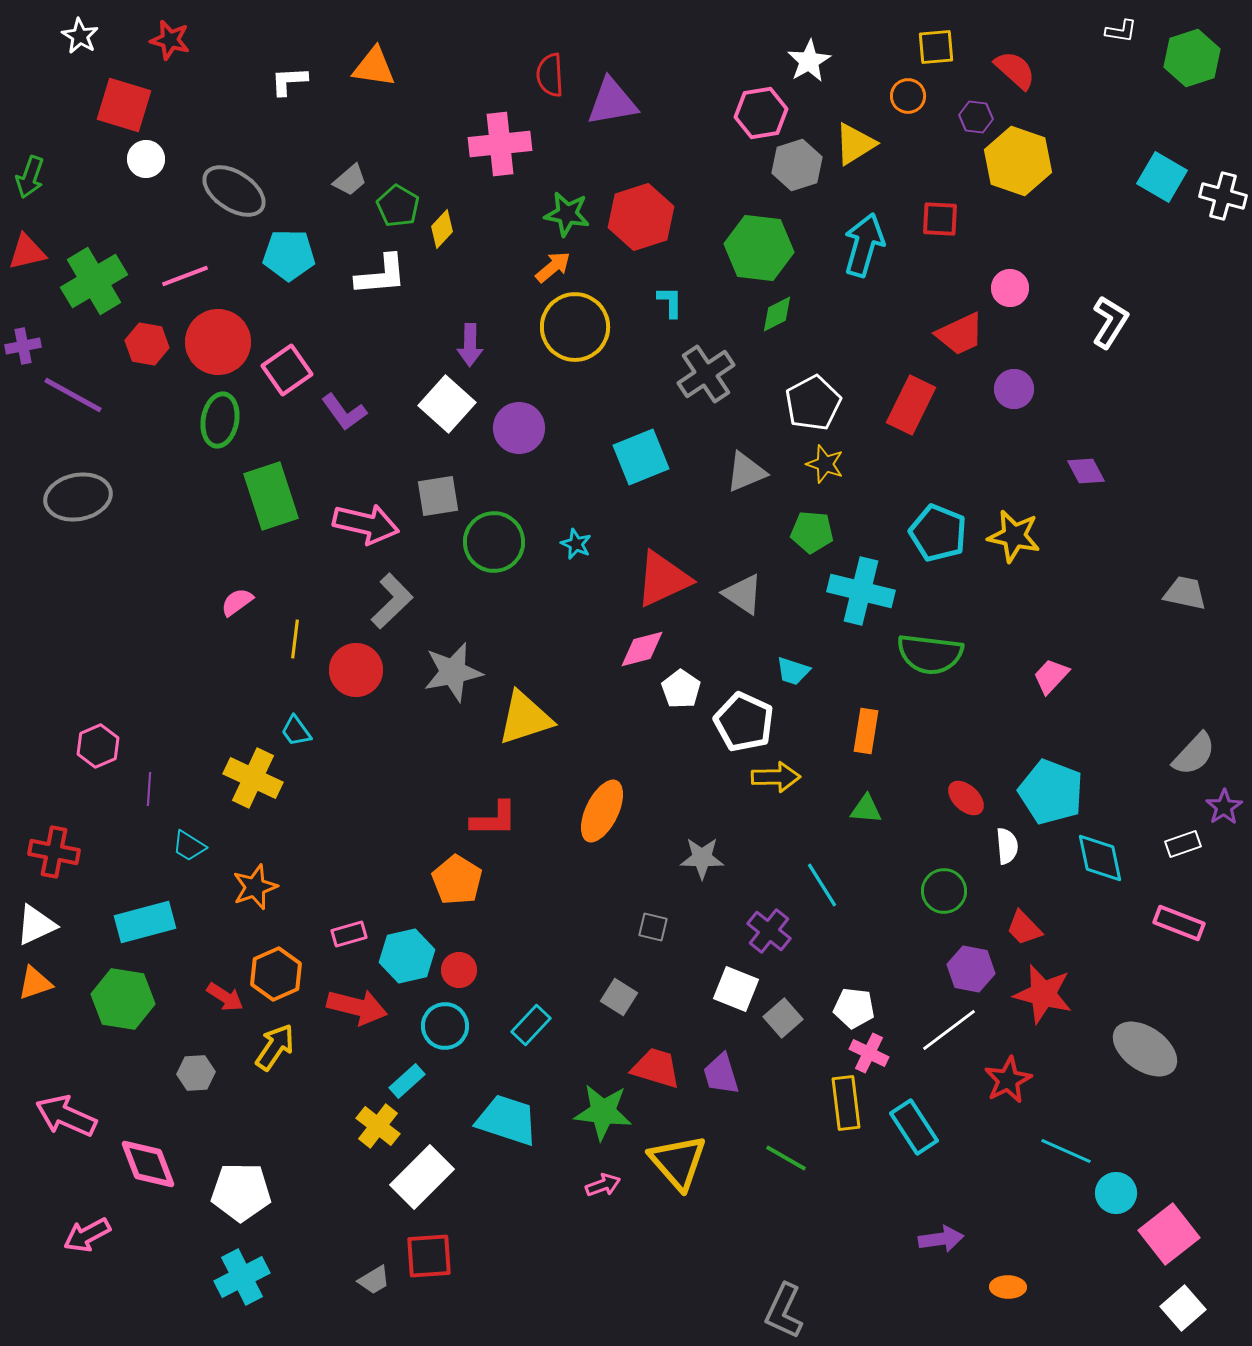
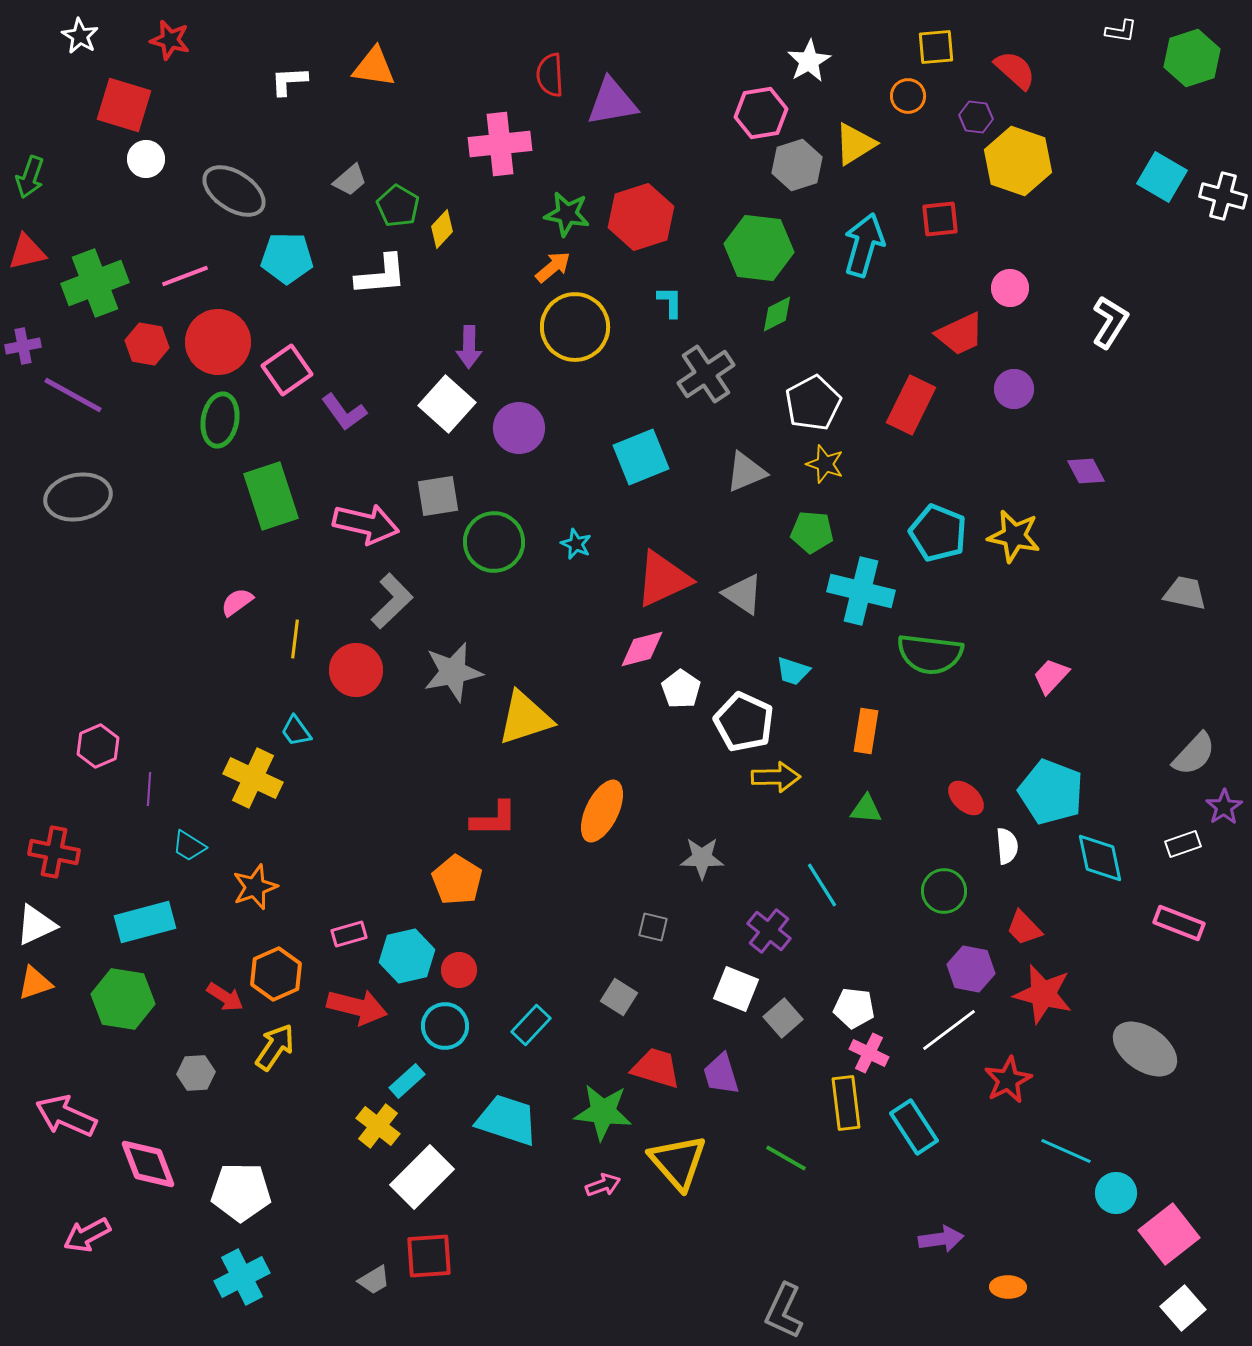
red square at (940, 219): rotated 9 degrees counterclockwise
cyan pentagon at (289, 255): moved 2 px left, 3 px down
green cross at (94, 281): moved 1 px right, 2 px down; rotated 10 degrees clockwise
purple arrow at (470, 345): moved 1 px left, 2 px down
